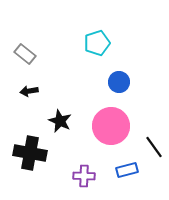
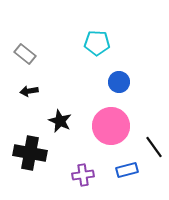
cyan pentagon: rotated 20 degrees clockwise
purple cross: moved 1 px left, 1 px up; rotated 10 degrees counterclockwise
